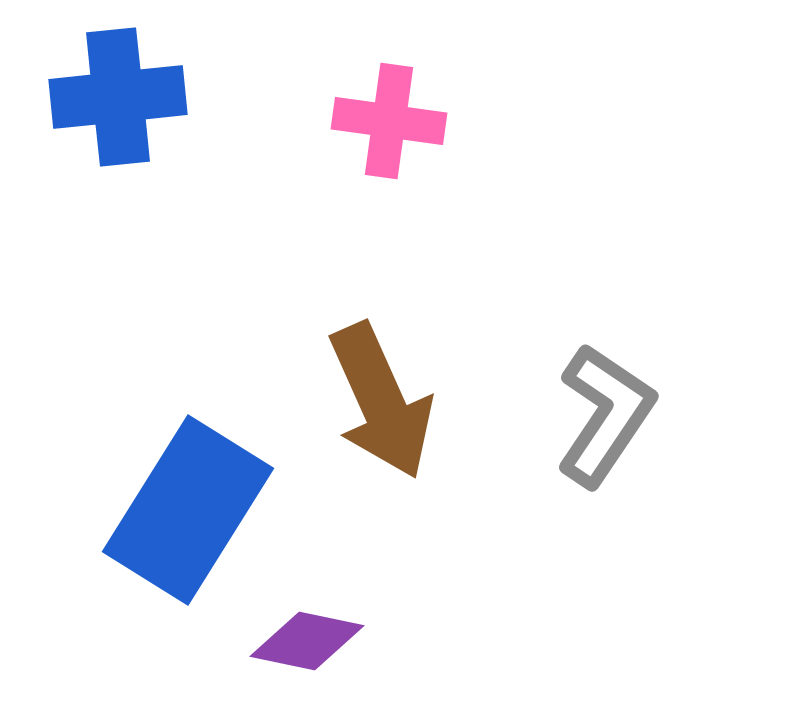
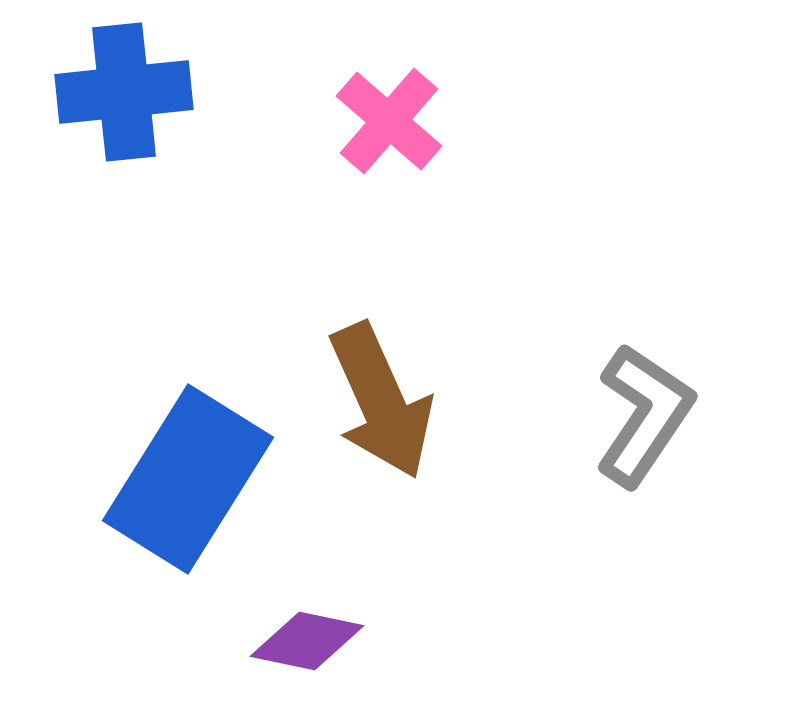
blue cross: moved 6 px right, 5 px up
pink cross: rotated 33 degrees clockwise
gray L-shape: moved 39 px right
blue rectangle: moved 31 px up
